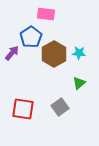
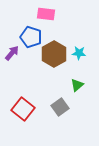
blue pentagon: rotated 20 degrees counterclockwise
green triangle: moved 2 px left, 2 px down
red square: rotated 30 degrees clockwise
